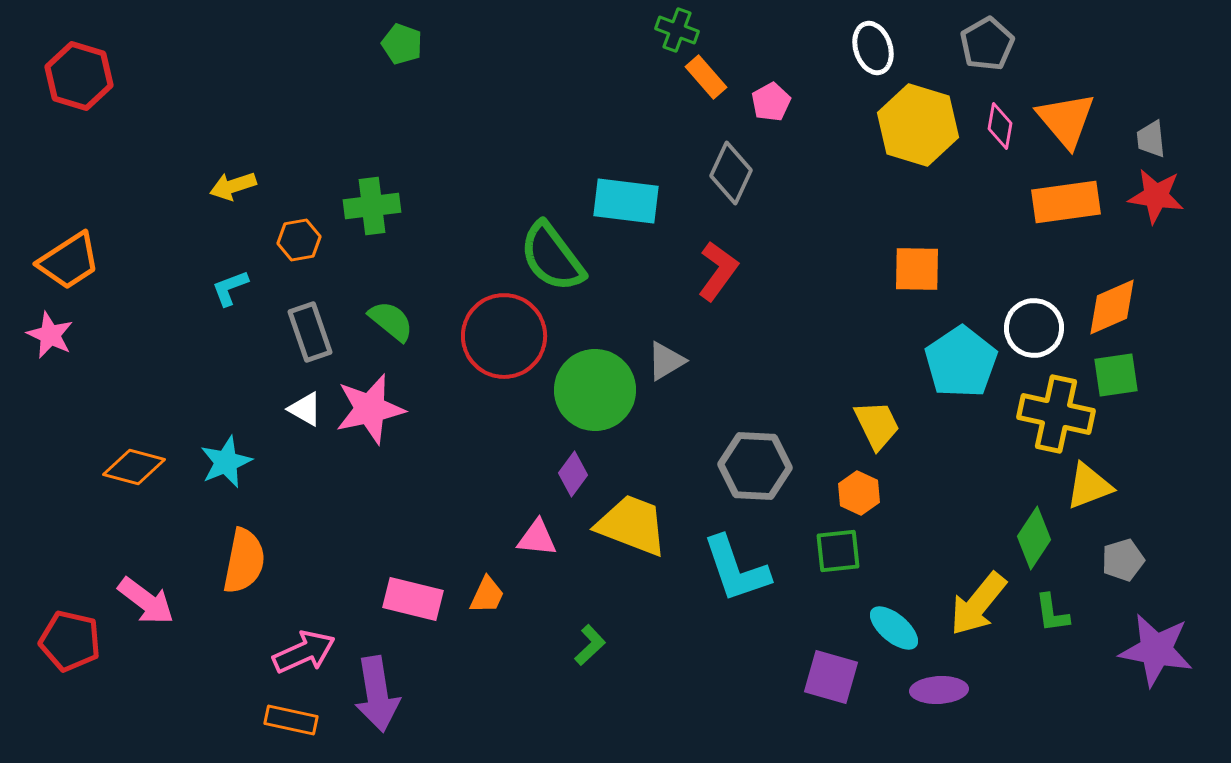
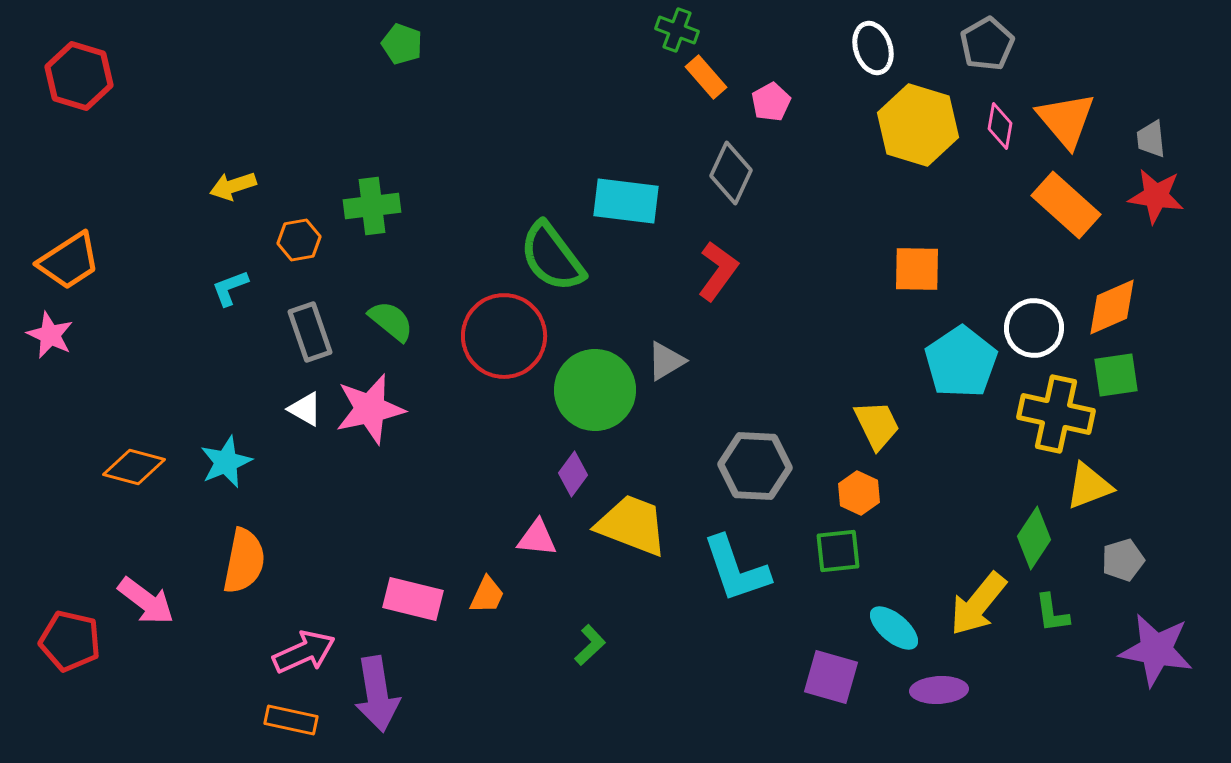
orange rectangle at (1066, 202): moved 3 px down; rotated 50 degrees clockwise
